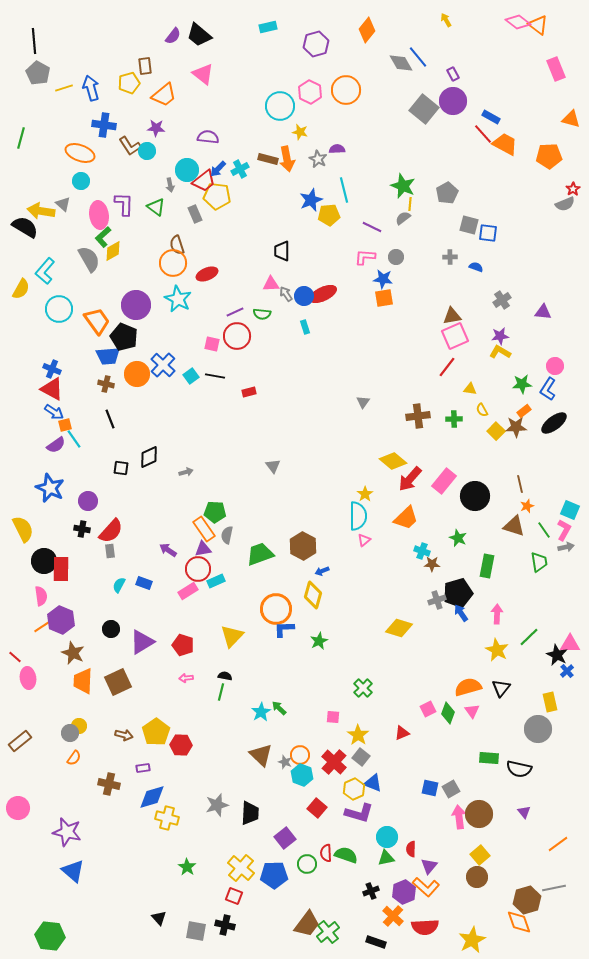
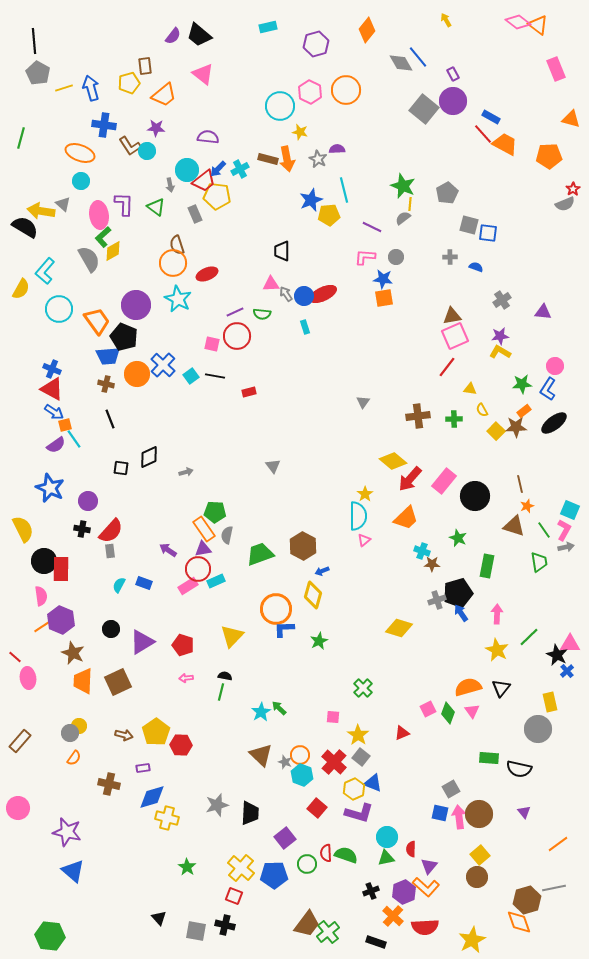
pink rectangle at (188, 591): moved 5 px up
brown rectangle at (20, 741): rotated 10 degrees counterclockwise
blue square at (430, 788): moved 10 px right, 25 px down
